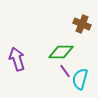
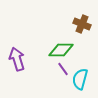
green diamond: moved 2 px up
purple line: moved 2 px left, 2 px up
